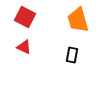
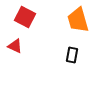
red triangle: moved 9 px left, 1 px up
